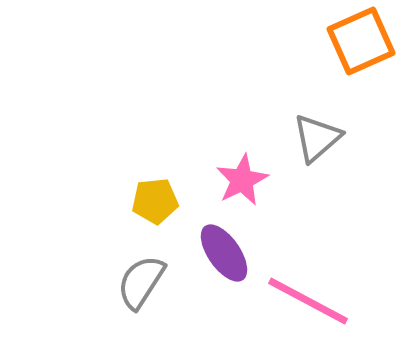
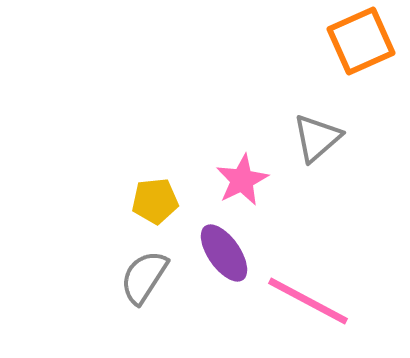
gray semicircle: moved 3 px right, 5 px up
